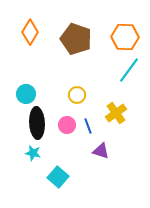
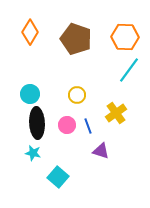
cyan circle: moved 4 px right
